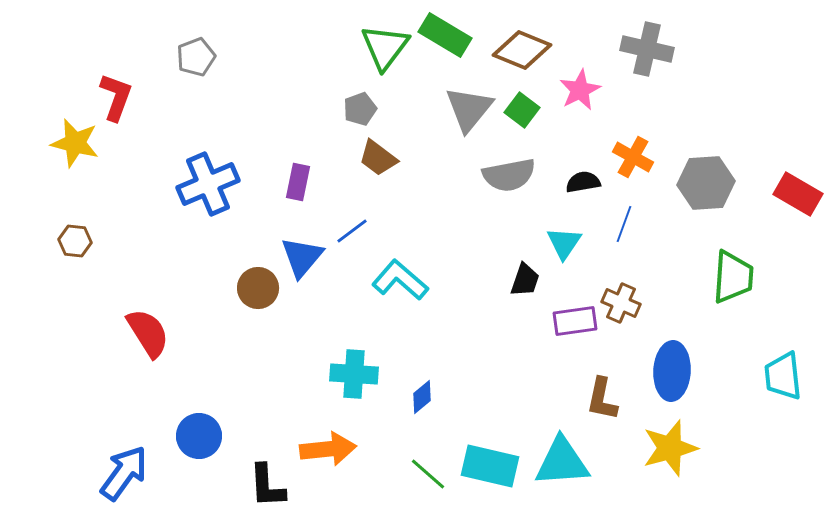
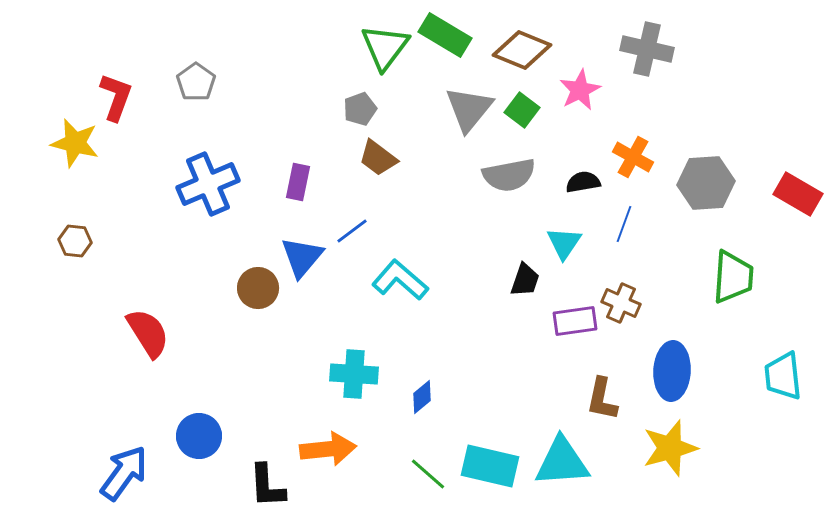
gray pentagon at (196, 57): moved 25 px down; rotated 15 degrees counterclockwise
